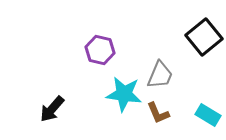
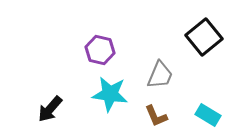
cyan star: moved 14 px left
black arrow: moved 2 px left
brown L-shape: moved 2 px left, 3 px down
